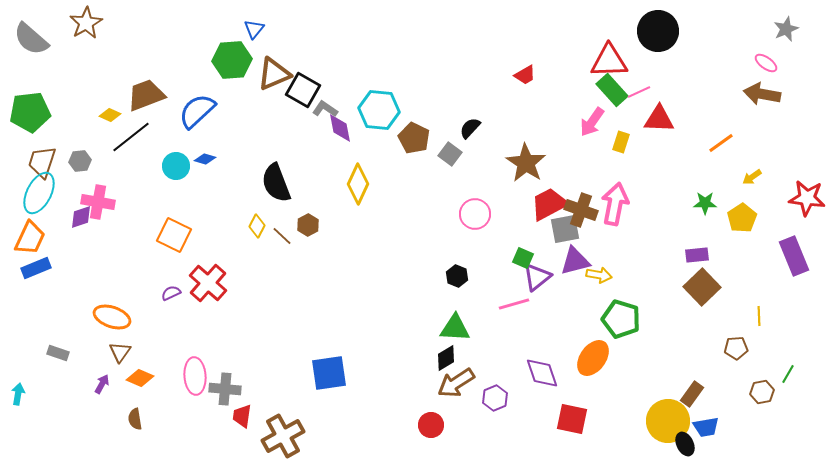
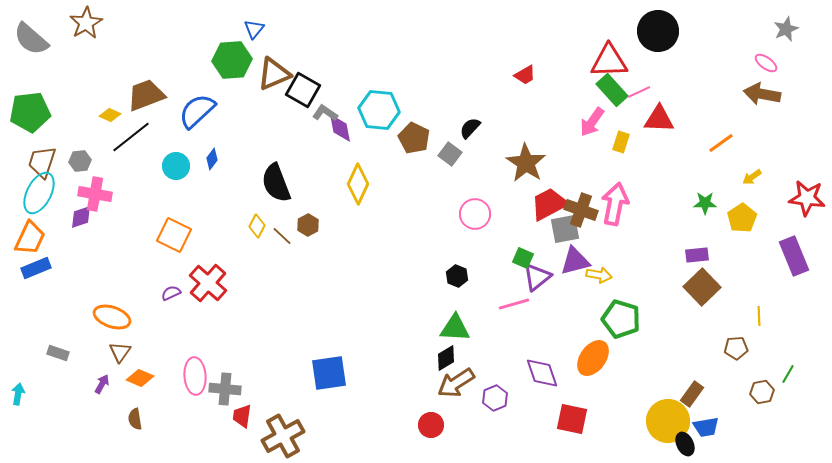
gray L-shape at (325, 109): moved 4 px down
blue diamond at (205, 159): moved 7 px right; rotated 70 degrees counterclockwise
pink cross at (98, 202): moved 3 px left, 8 px up
